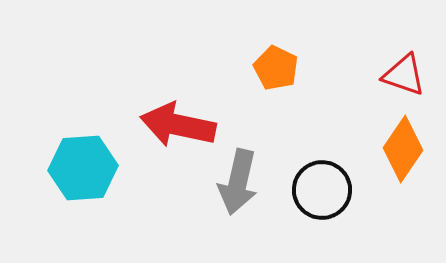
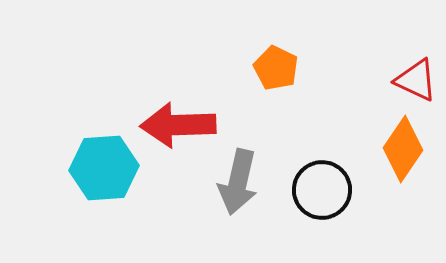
red triangle: moved 12 px right, 5 px down; rotated 6 degrees clockwise
red arrow: rotated 14 degrees counterclockwise
cyan hexagon: moved 21 px right
